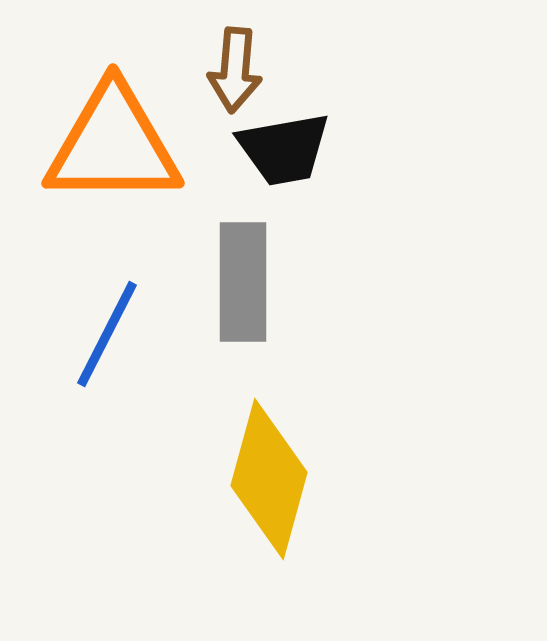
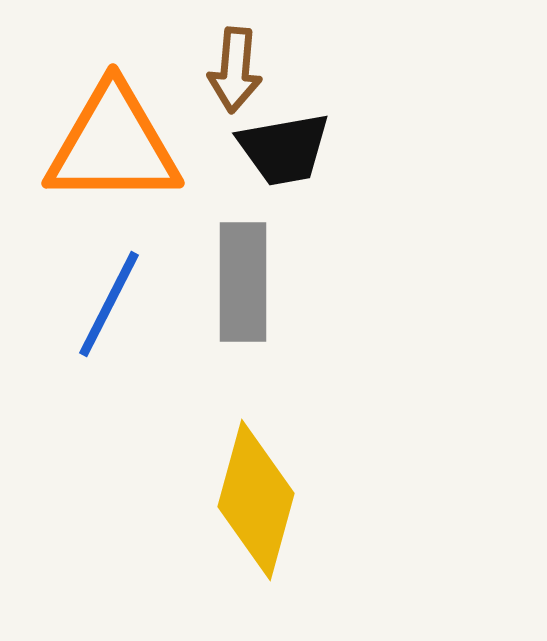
blue line: moved 2 px right, 30 px up
yellow diamond: moved 13 px left, 21 px down
